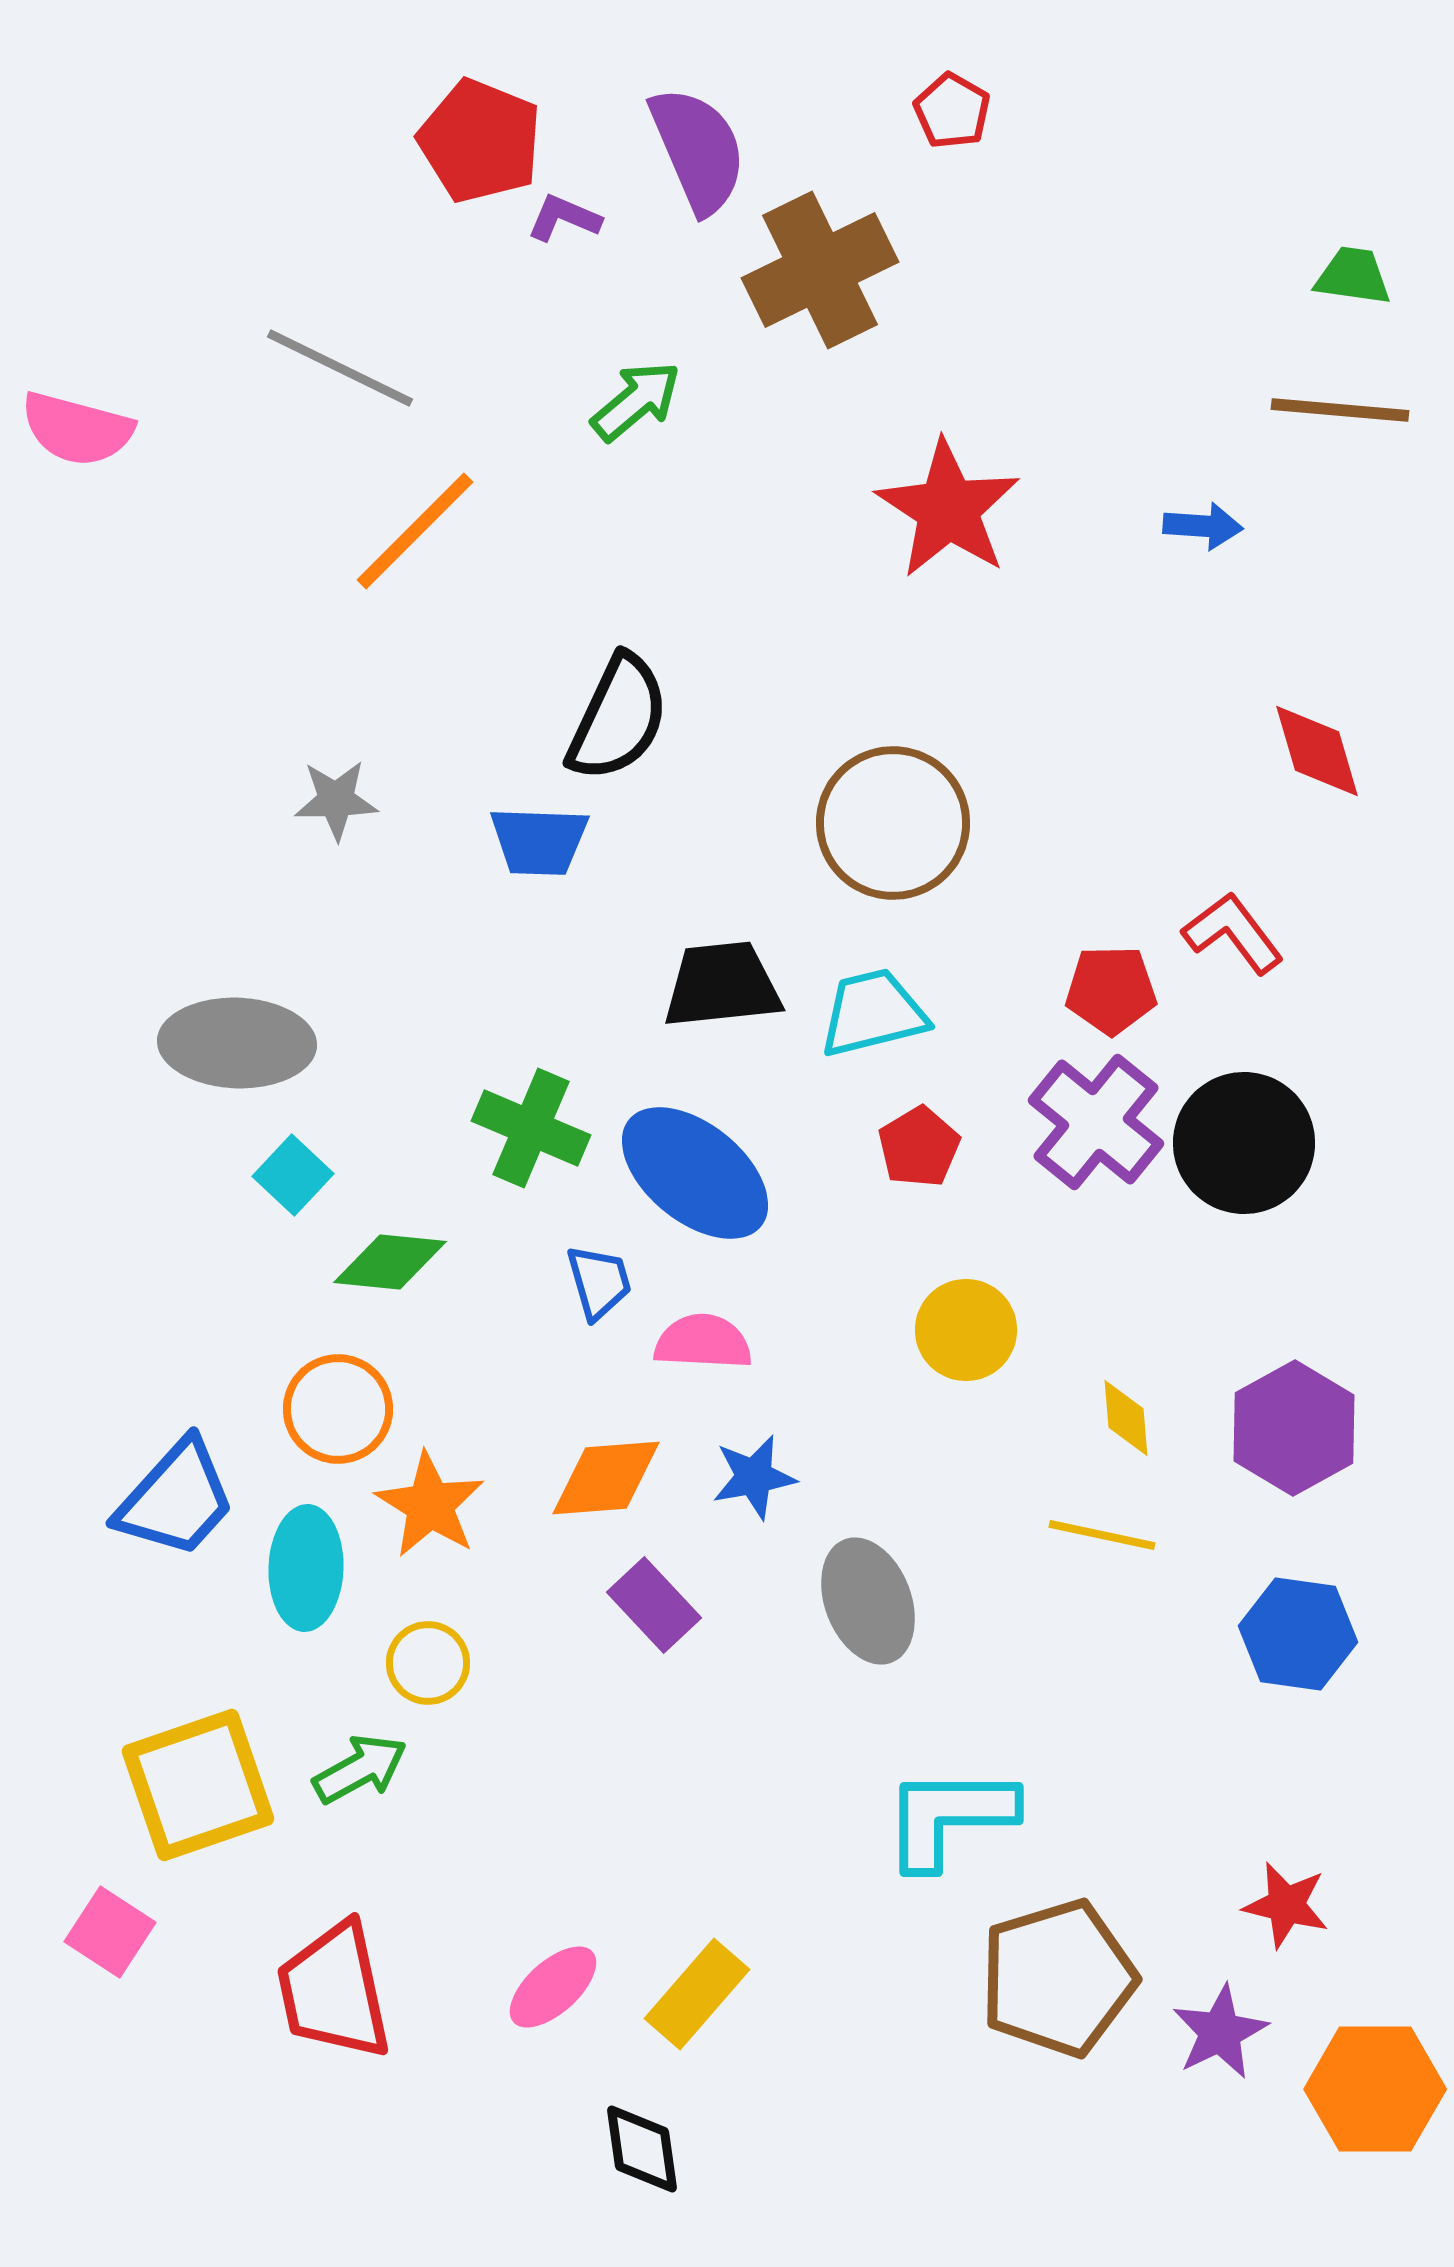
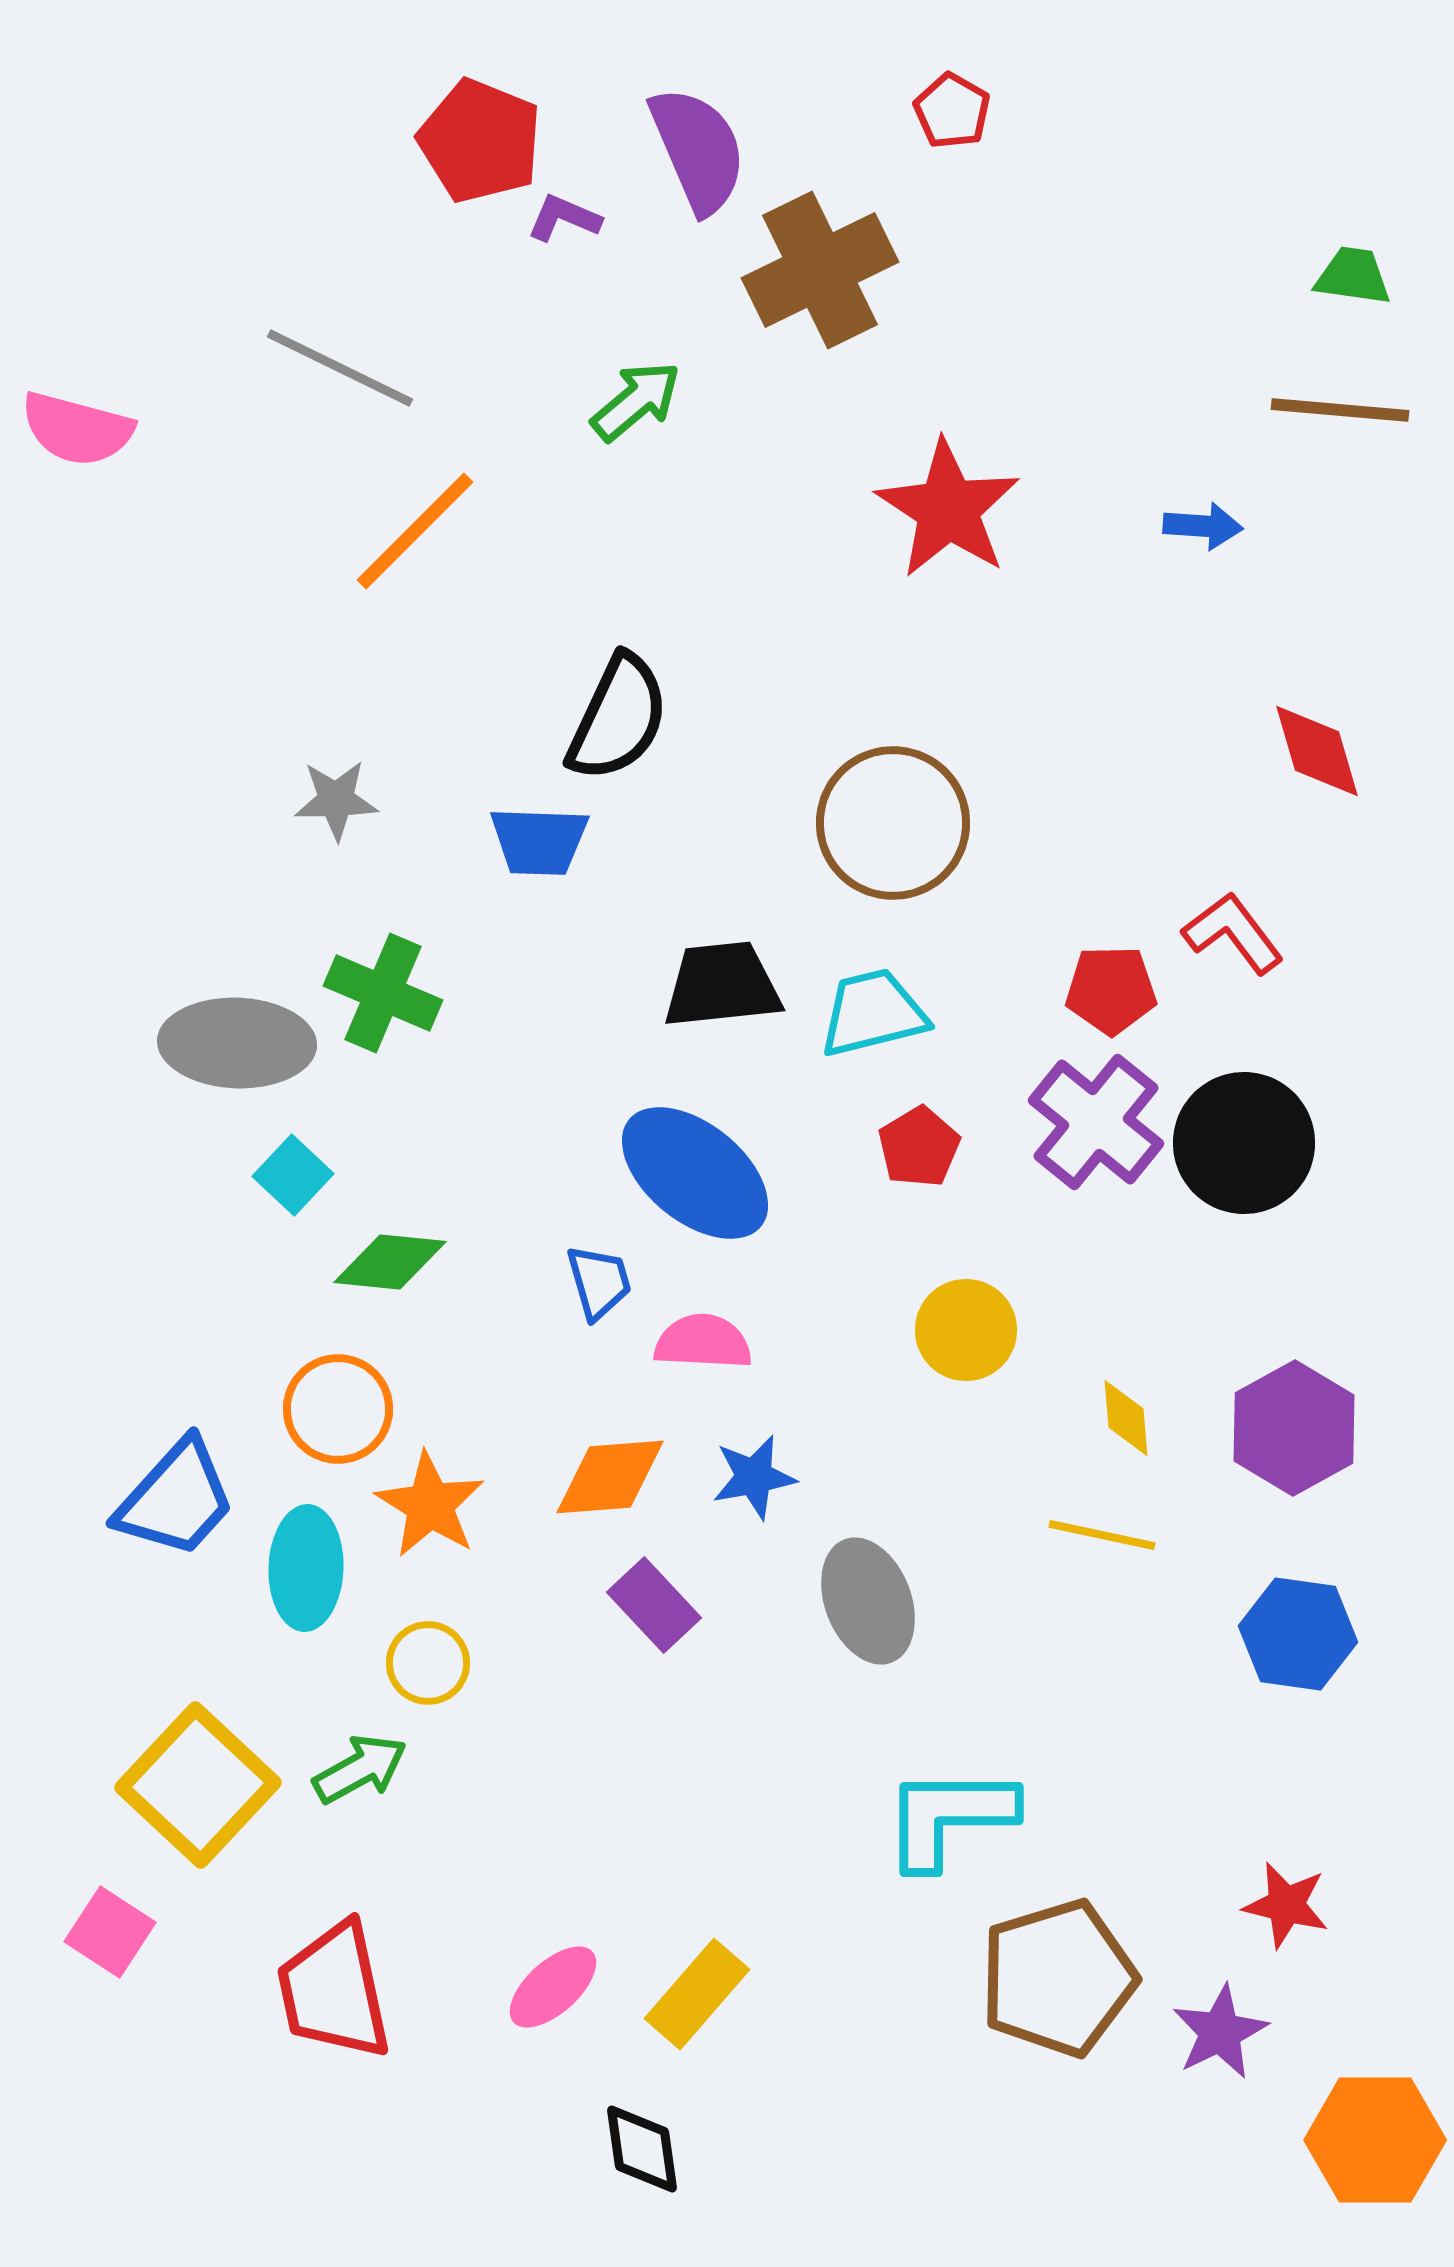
green cross at (531, 1128): moved 148 px left, 135 px up
orange diamond at (606, 1478): moved 4 px right, 1 px up
yellow square at (198, 1785): rotated 28 degrees counterclockwise
orange hexagon at (1375, 2089): moved 51 px down
